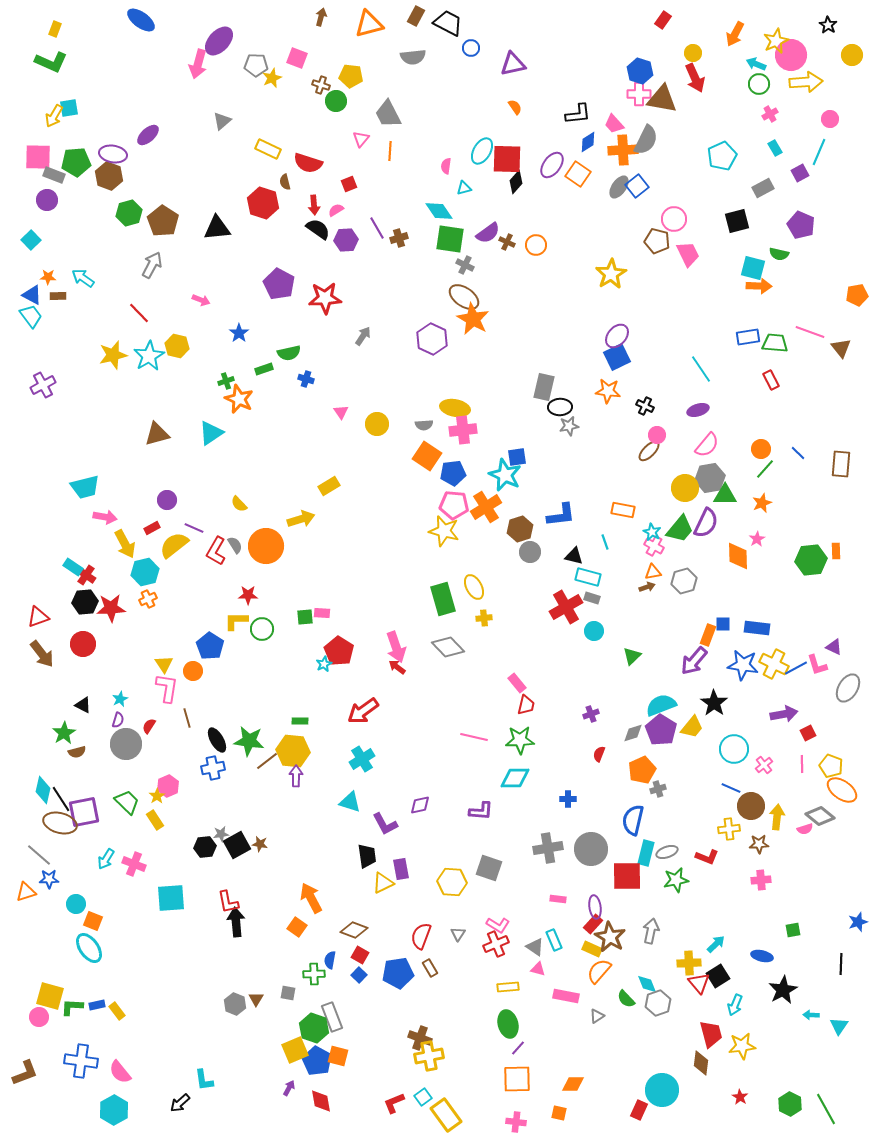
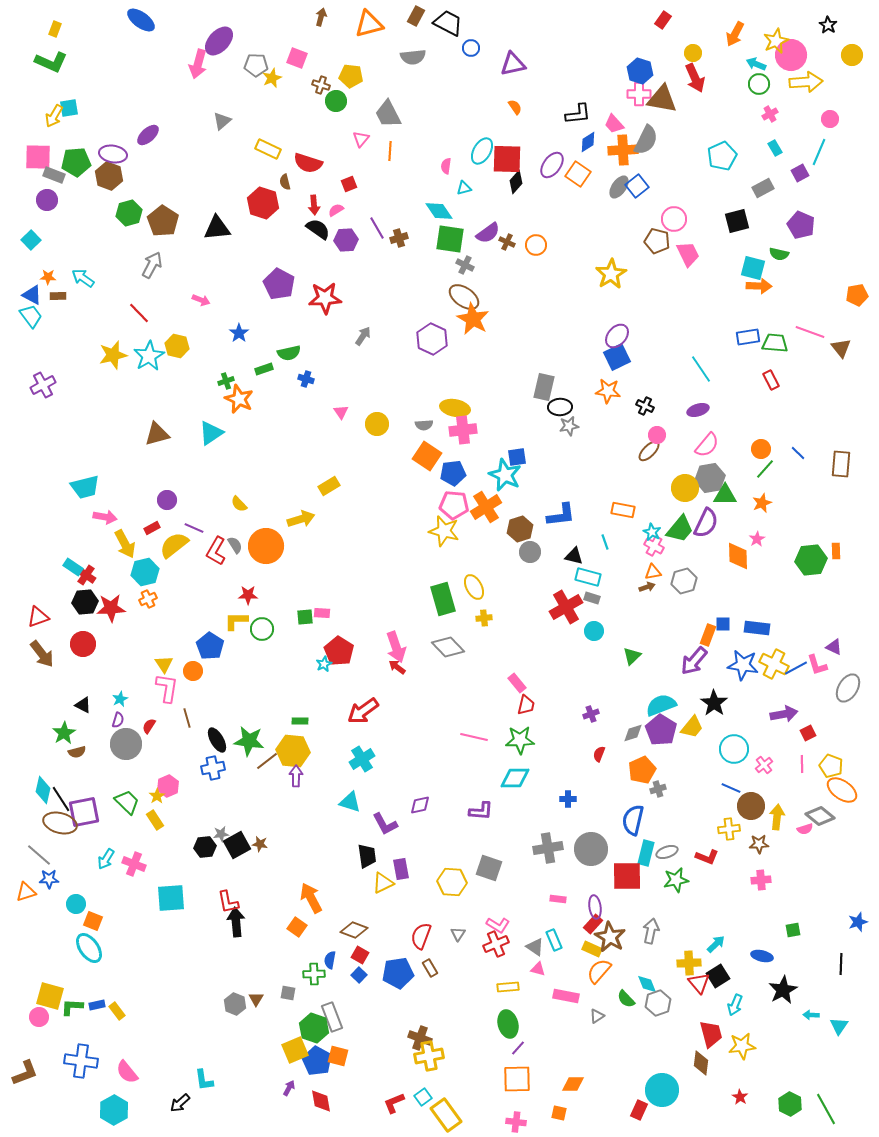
pink semicircle at (120, 1072): moved 7 px right
